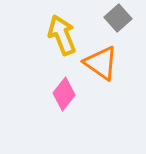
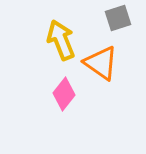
gray square: rotated 24 degrees clockwise
yellow arrow: moved 1 px left, 5 px down
